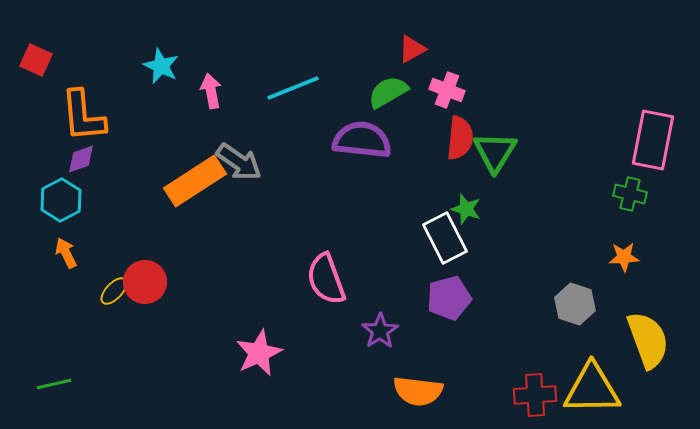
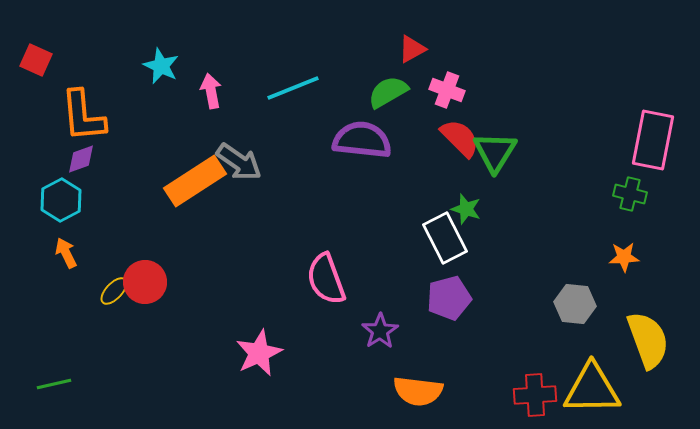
red semicircle: rotated 51 degrees counterclockwise
gray hexagon: rotated 12 degrees counterclockwise
